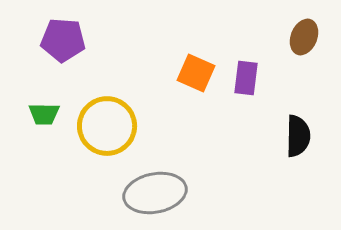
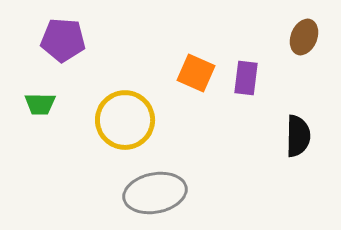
green trapezoid: moved 4 px left, 10 px up
yellow circle: moved 18 px right, 6 px up
